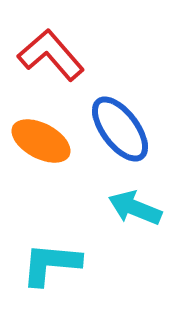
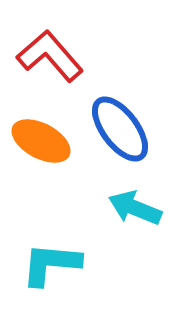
red L-shape: moved 1 px left, 1 px down
